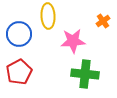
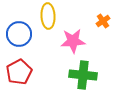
green cross: moved 2 px left, 1 px down
